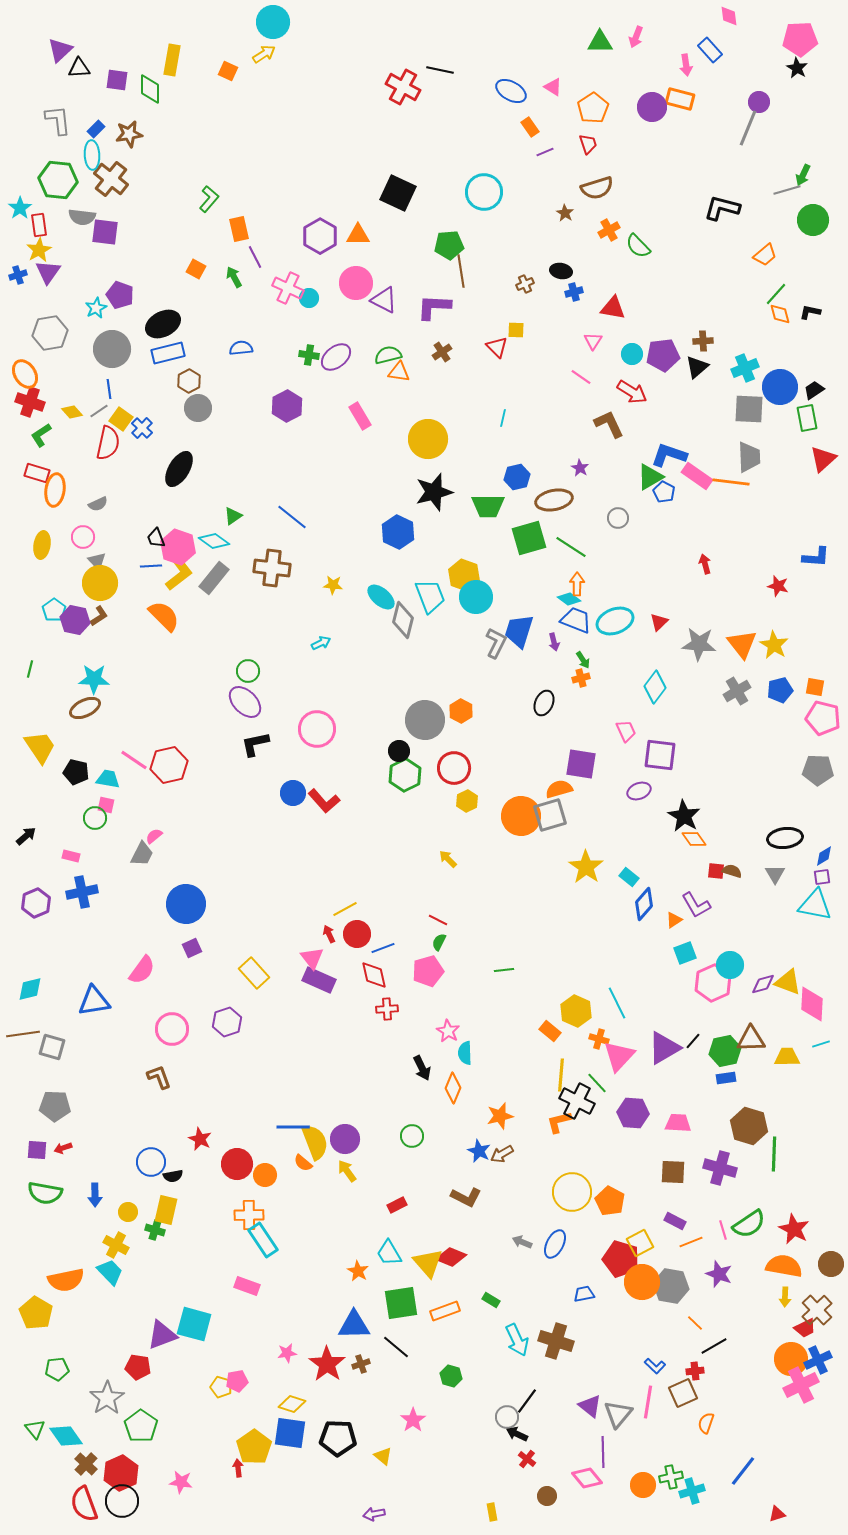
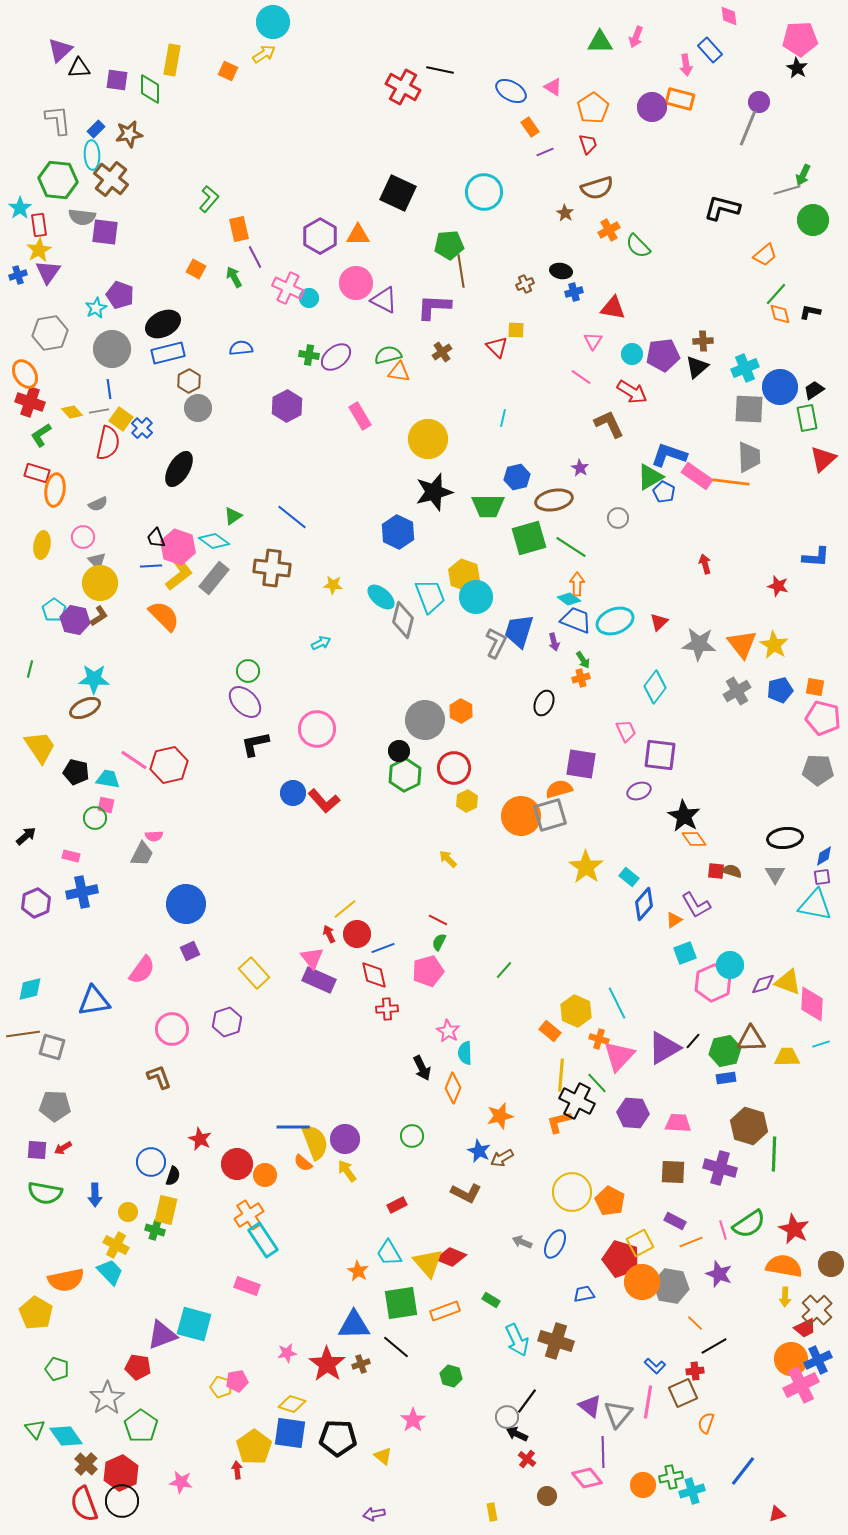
gray line at (99, 411): rotated 24 degrees clockwise
pink semicircle at (154, 836): rotated 144 degrees counterclockwise
yellow line at (345, 909): rotated 10 degrees counterclockwise
purple square at (192, 948): moved 2 px left, 3 px down
green line at (504, 970): rotated 42 degrees counterclockwise
red arrow at (63, 1148): rotated 12 degrees counterclockwise
brown arrow at (502, 1154): moved 4 px down
black semicircle at (173, 1176): rotated 60 degrees counterclockwise
brown L-shape at (466, 1197): moved 4 px up
orange cross at (249, 1215): rotated 32 degrees counterclockwise
green pentagon at (57, 1369): rotated 25 degrees clockwise
red arrow at (238, 1468): moved 1 px left, 2 px down
